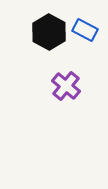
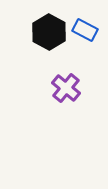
purple cross: moved 2 px down
